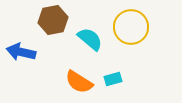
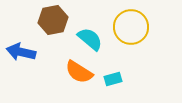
orange semicircle: moved 10 px up
